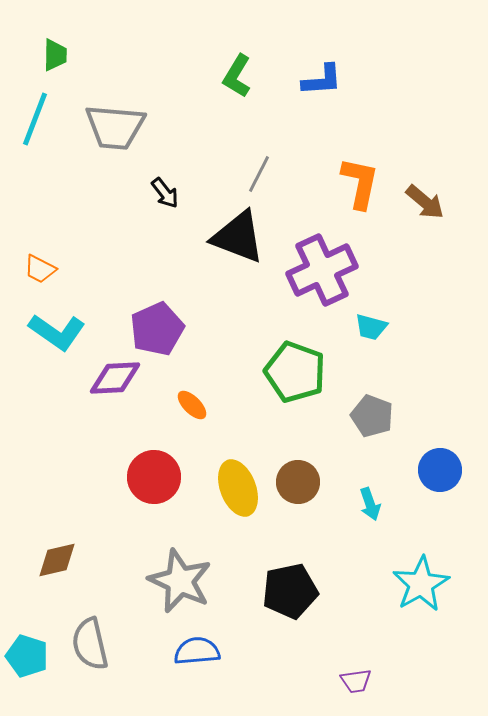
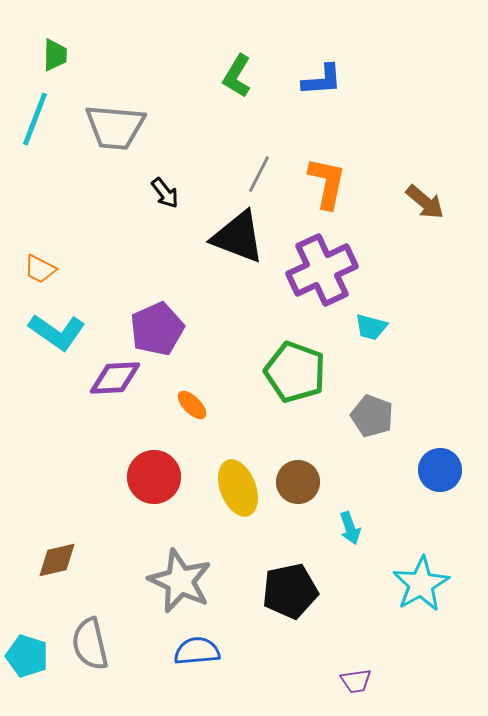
orange L-shape: moved 33 px left
cyan arrow: moved 20 px left, 24 px down
